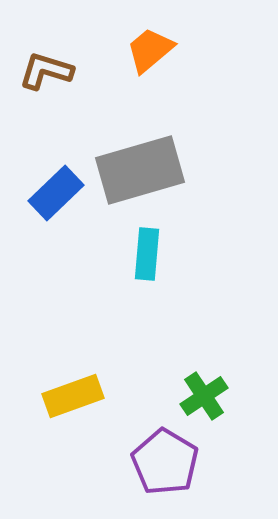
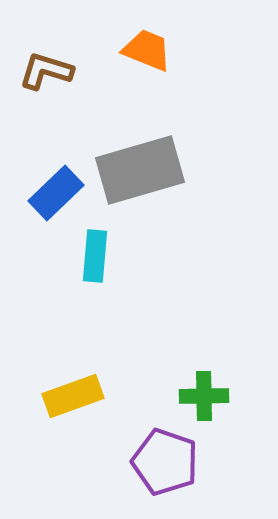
orange trapezoid: moved 3 px left; rotated 62 degrees clockwise
cyan rectangle: moved 52 px left, 2 px down
green cross: rotated 33 degrees clockwise
purple pentagon: rotated 12 degrees counterclockwise
